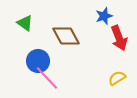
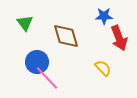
blue star: rotated 18 degrees clockwise
green triangle: rotated 18 degrees clockwise
brown diamond: rotated 12 degrees clockwise
blue circle: moved 1 px left, 1 px down
yellow semicircle: moved 14 px left, 10 px up; rotated 78 degrees clockwise
